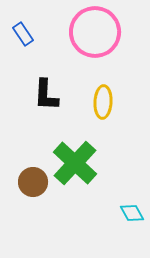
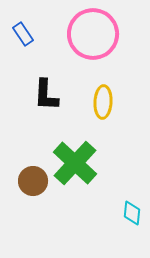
pink circle: moved 2 px left, 2 px down
brown circle: moved 1 px up
cyan diamond: rotated 35 degrees clockwise
